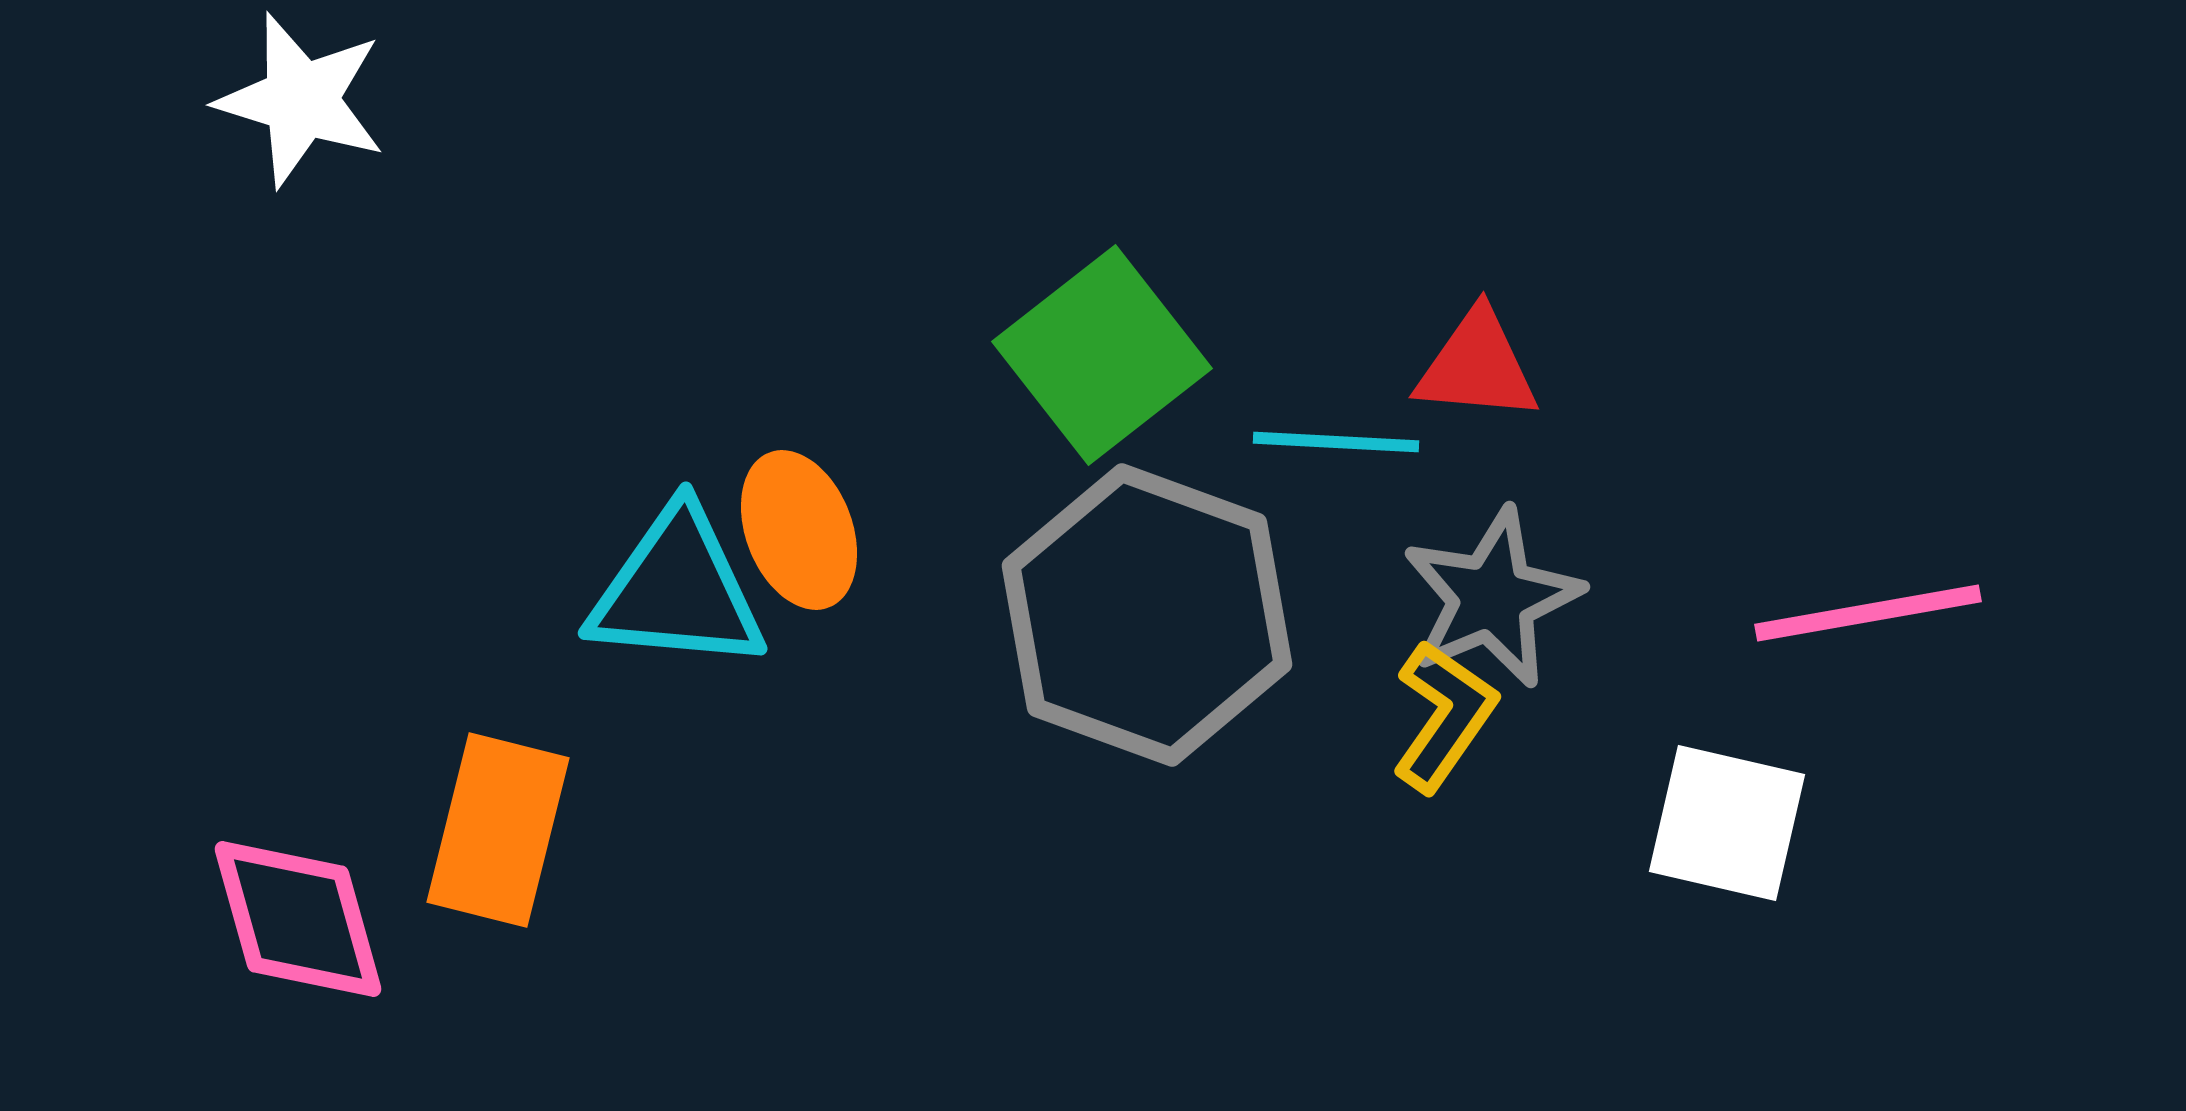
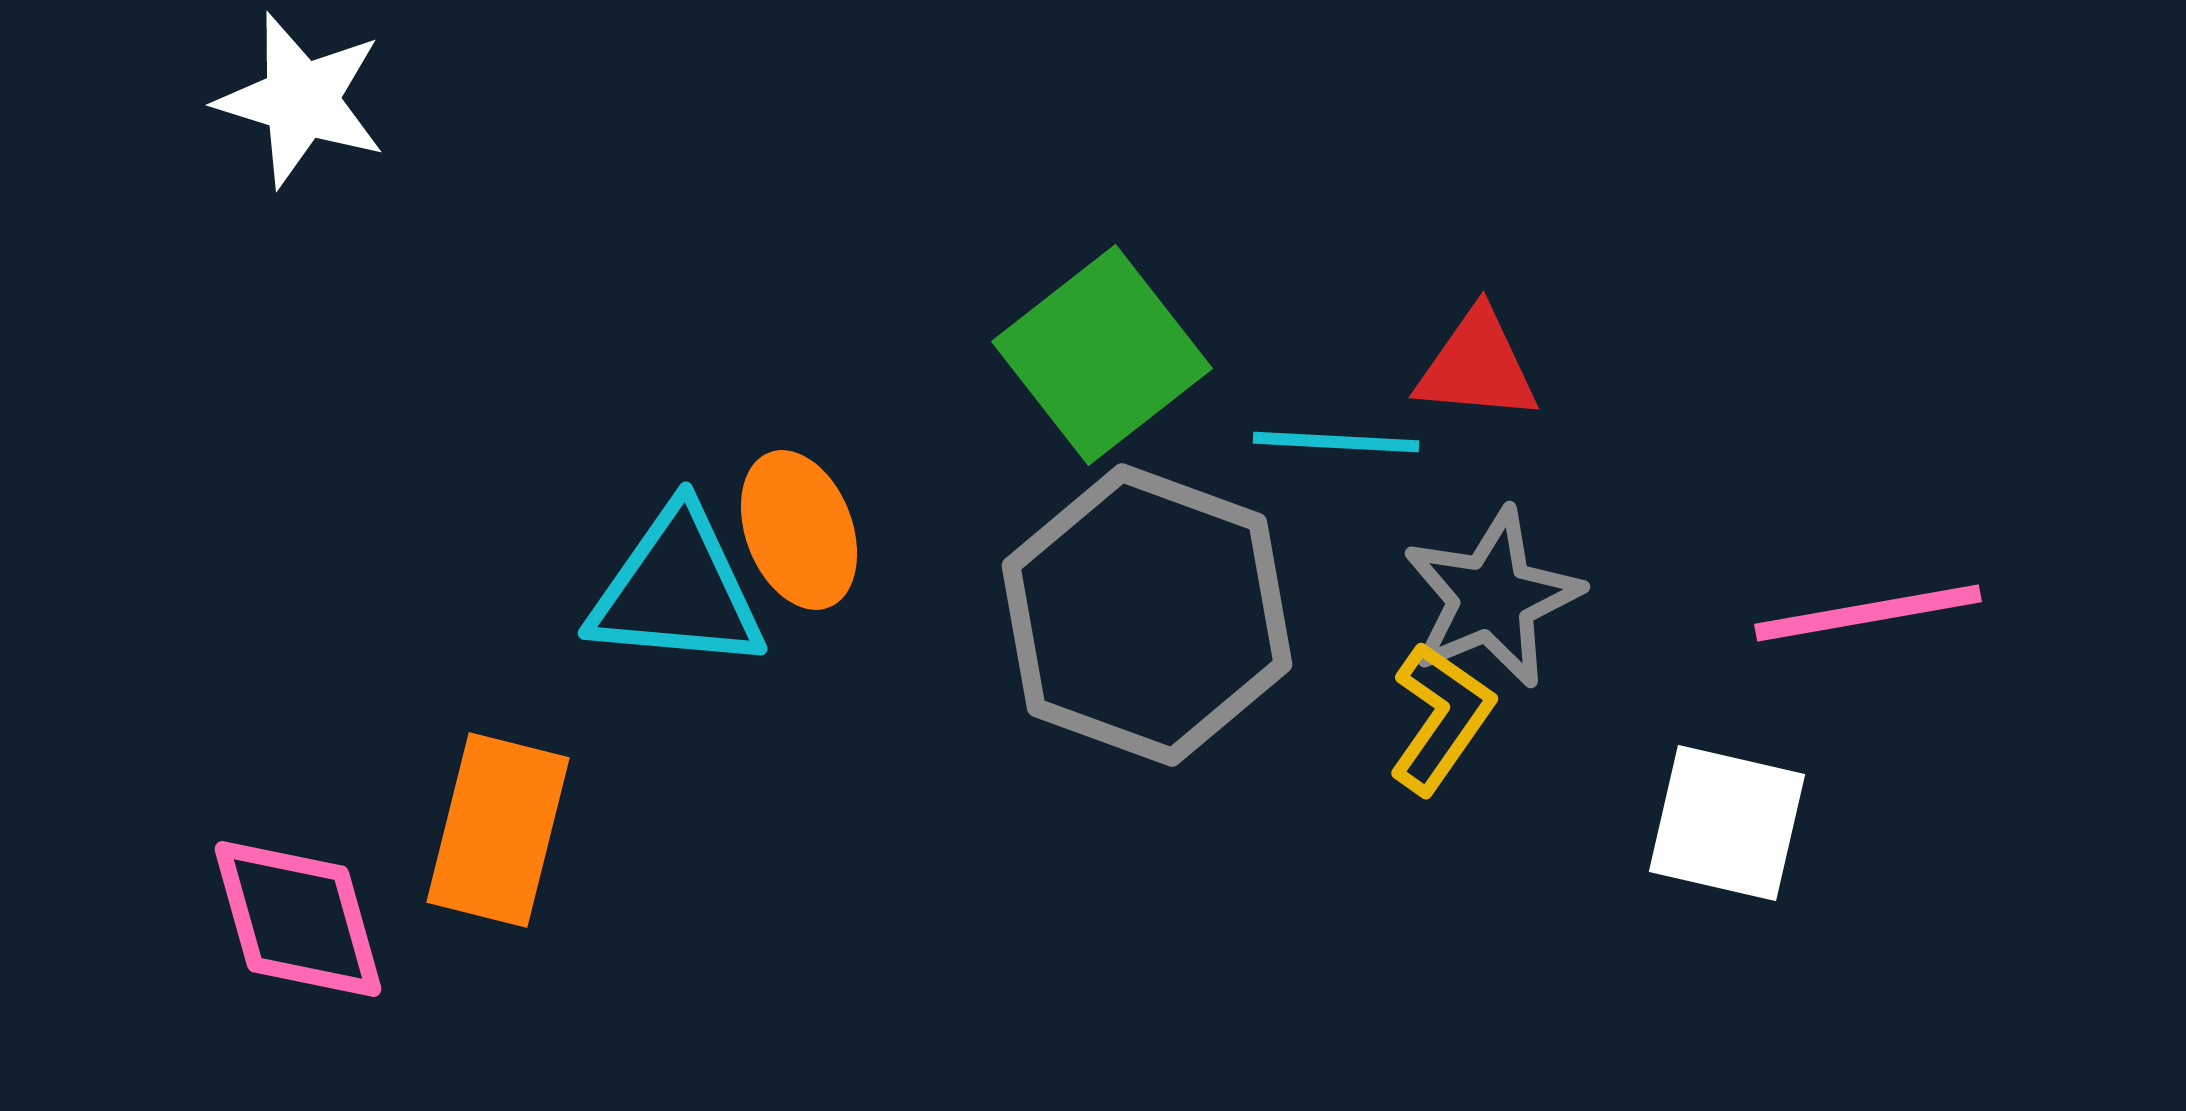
yellow L-shape: moved 3 px left, 2 px down
